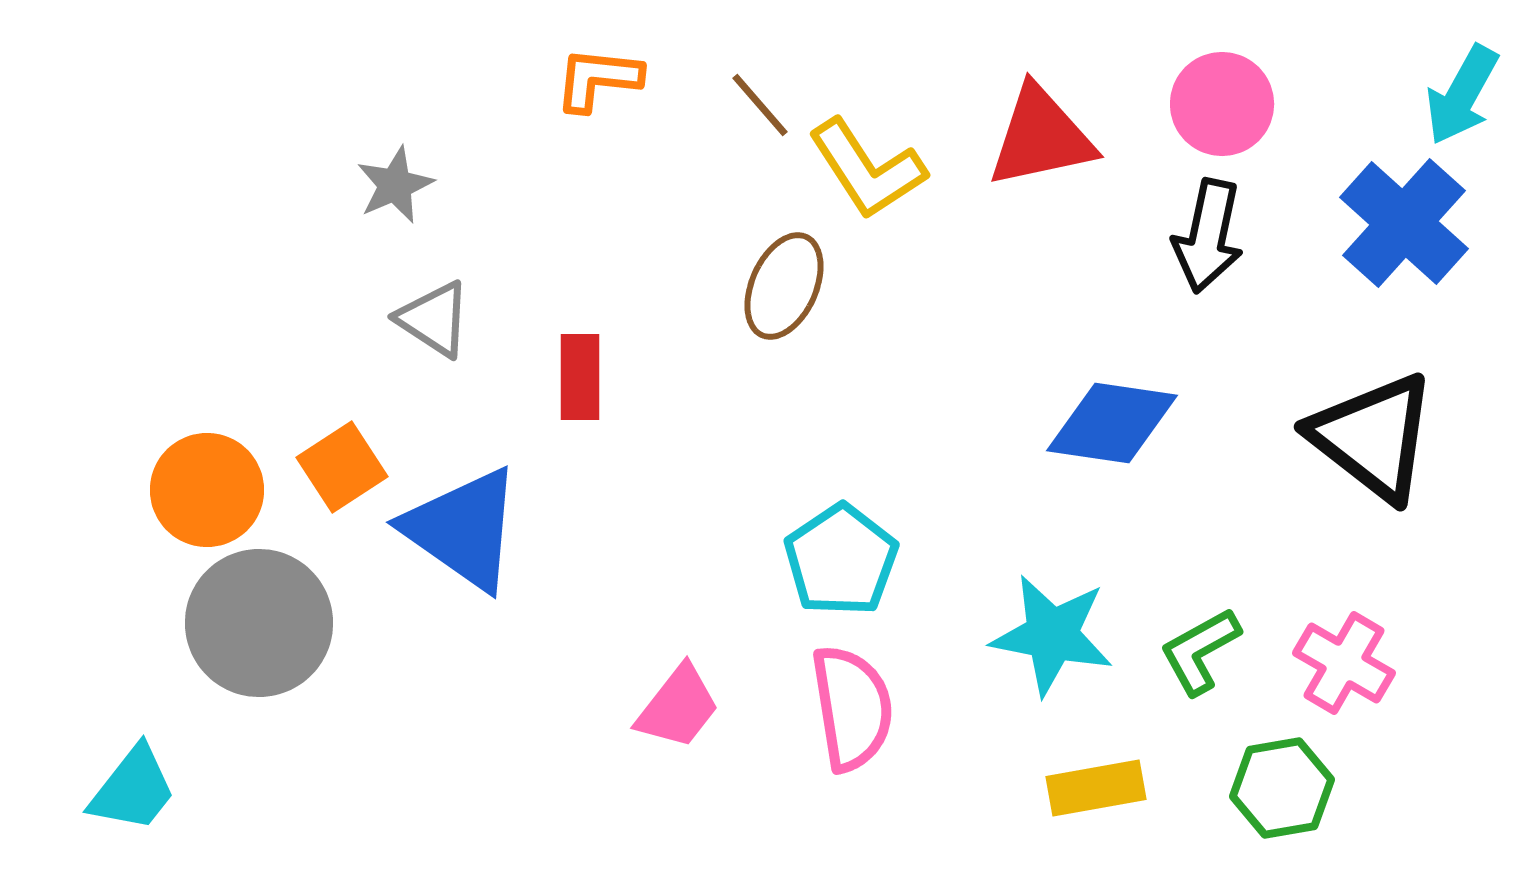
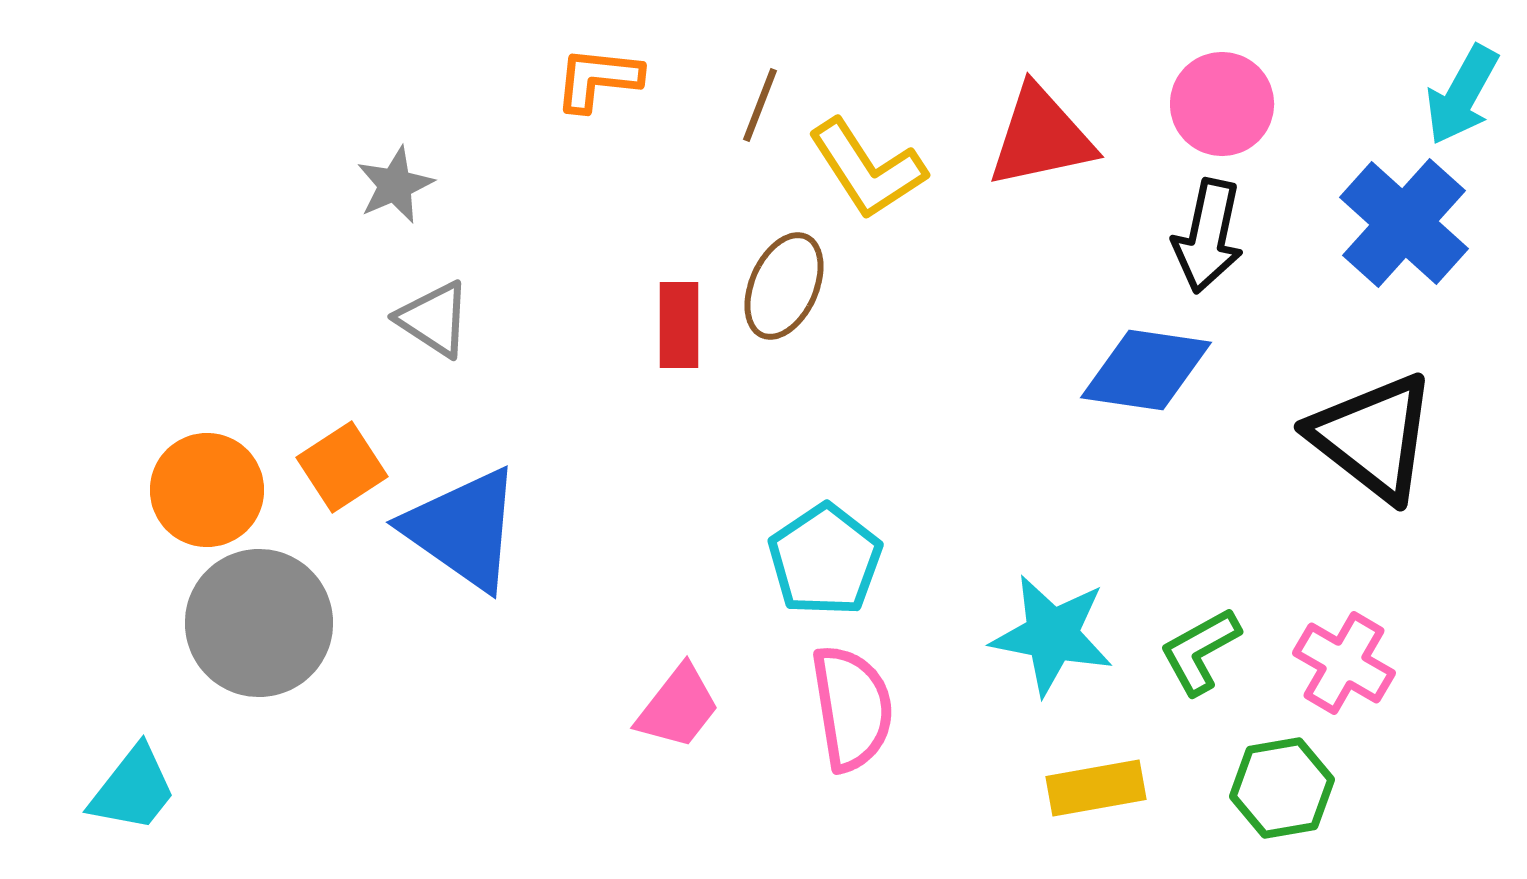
brown line: rotated 62 degrees clockwise
red rectangle: moved 99 px right, 52 px up
blue diamond: moved 34 px right, 53 px up
cyan pentagon: moved 16 px left
